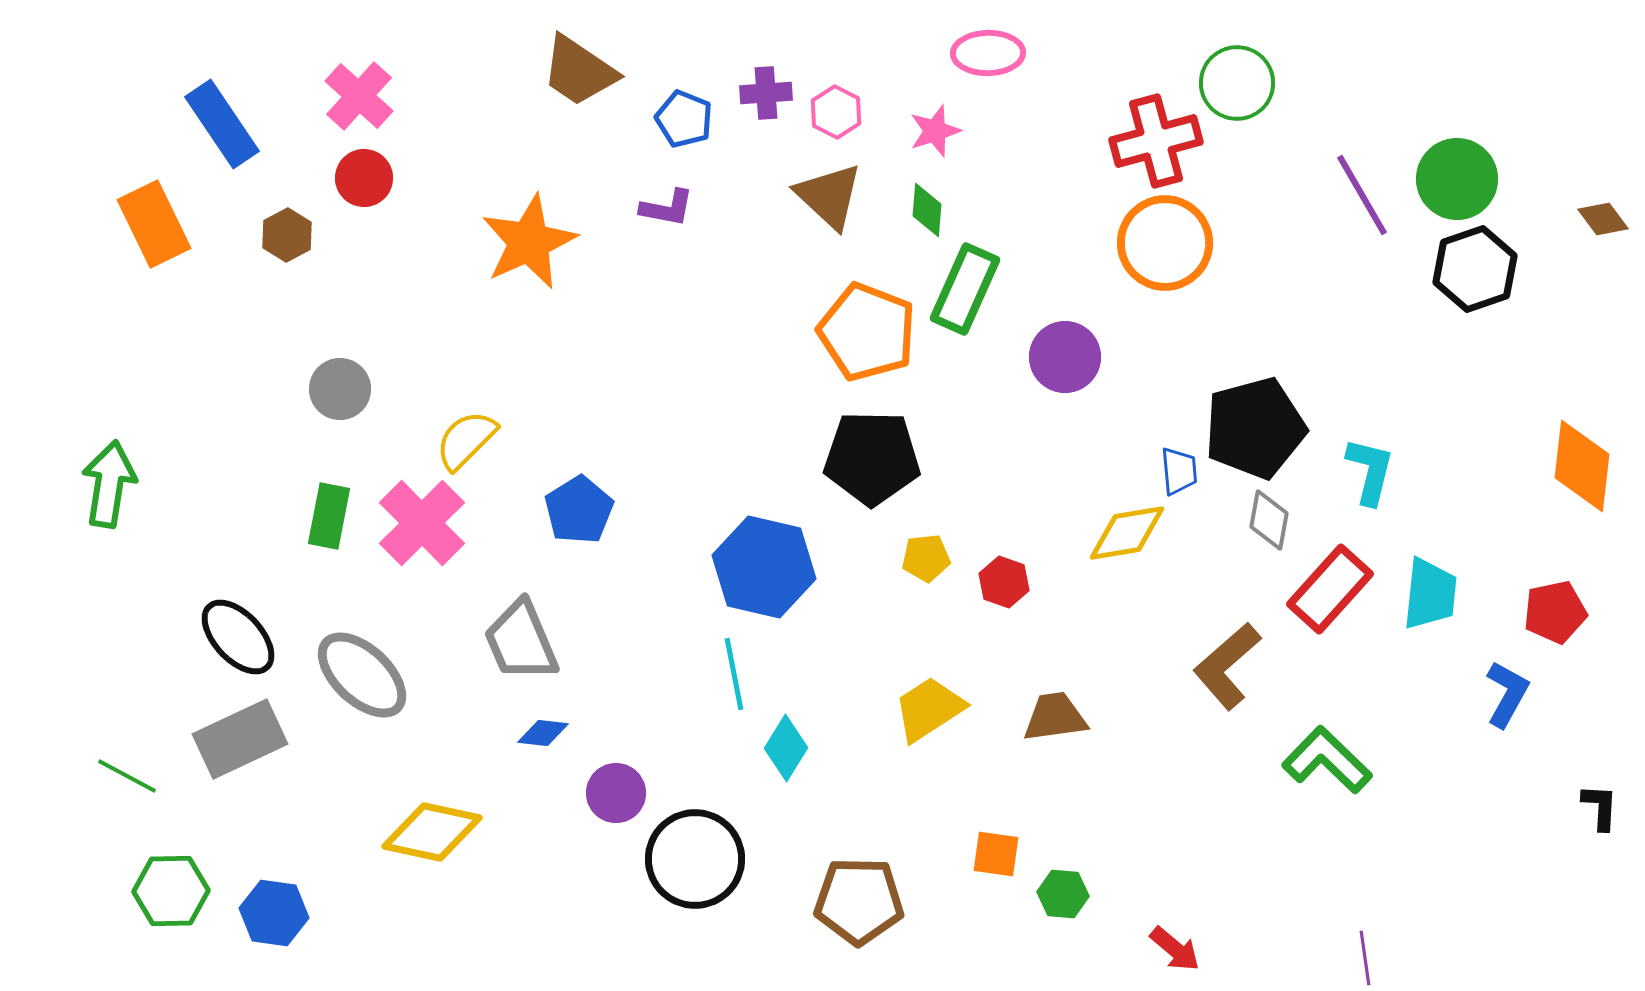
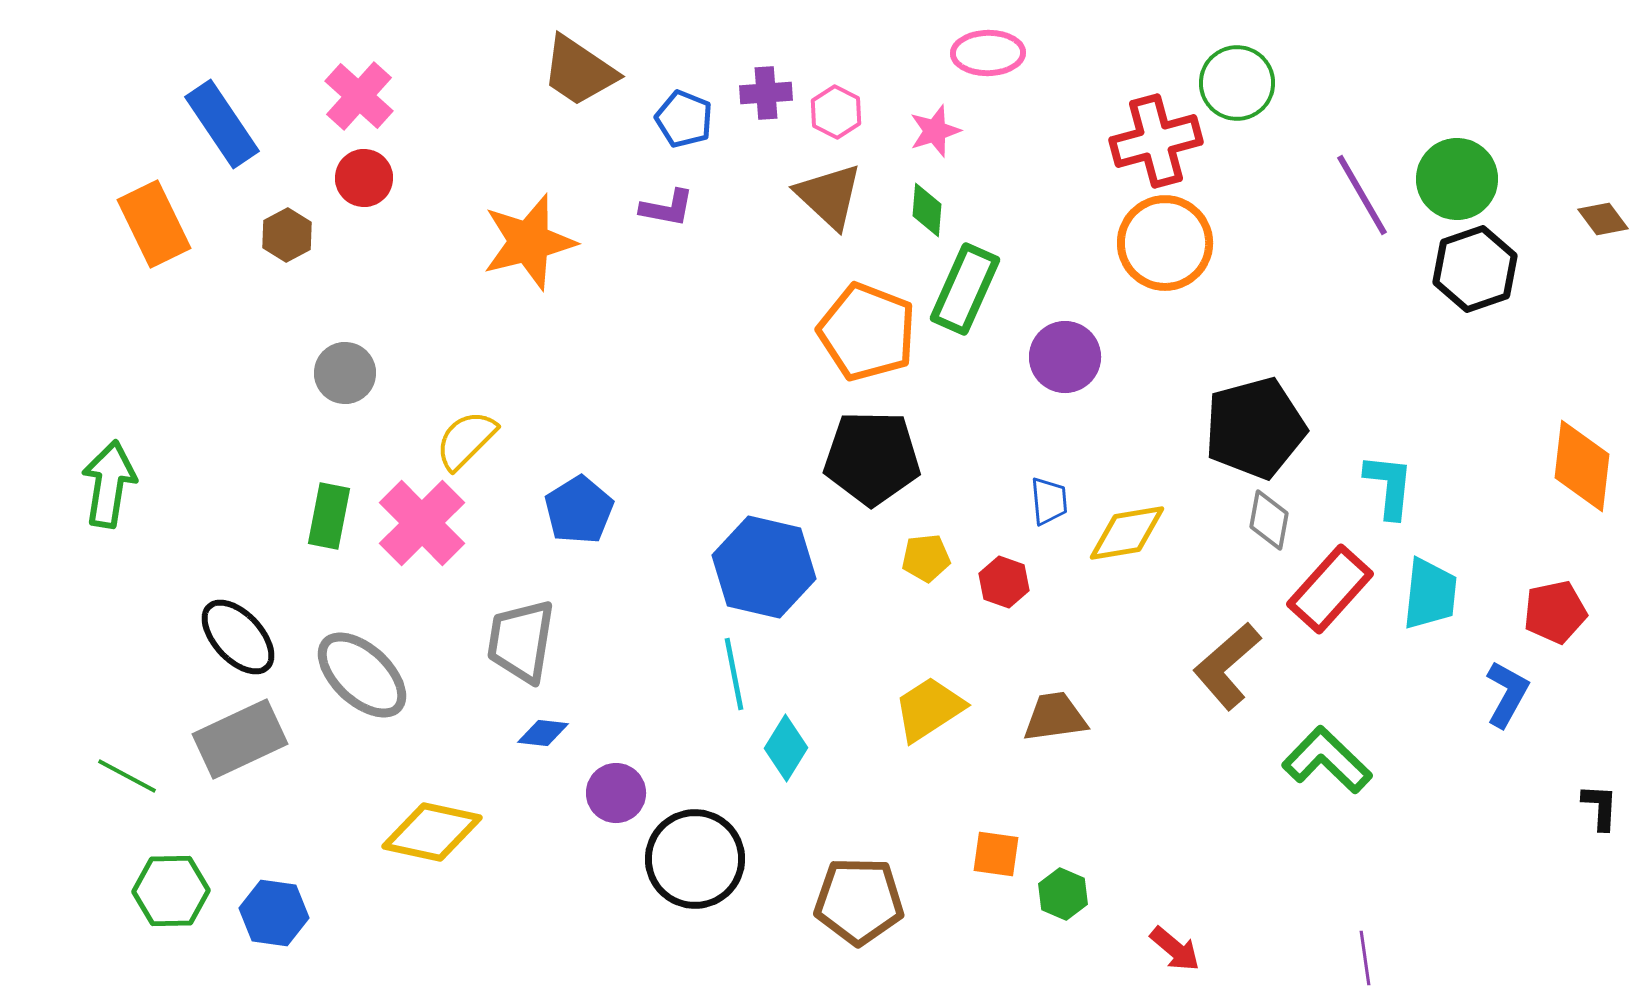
orange star at (529, 242): rotated 10 degrees clockwise
gray circle at (340, 389): moved 5 px right, 16 px up
blue trapezoid at (1179, 471): moved 130 px left, 30 px down
cyan L-shape at (1370, 471): moved 19 px right, 15 px down; rotated 8 degrees counterclockwise
gray trapezoid at (521, 641): rotated 32 degrees clockwise
green hexagon at (1063, 894): rotated 18 degrees clockwise
